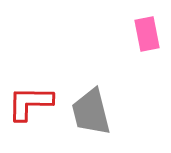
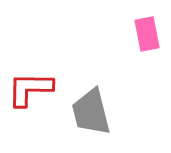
red L-shape: moved 14 px up
